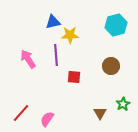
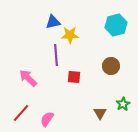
pink arrow: moved 19 px down; rotated 12 degrees counterclockwise
